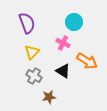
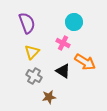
orange arrow: moved 2 px left, 1 px down
